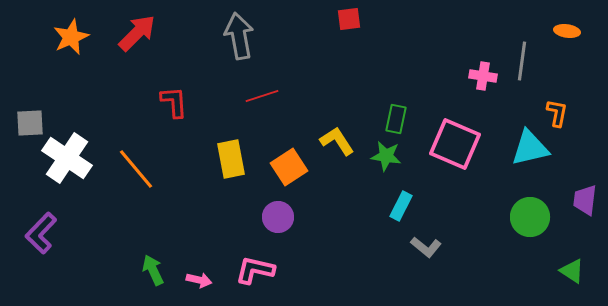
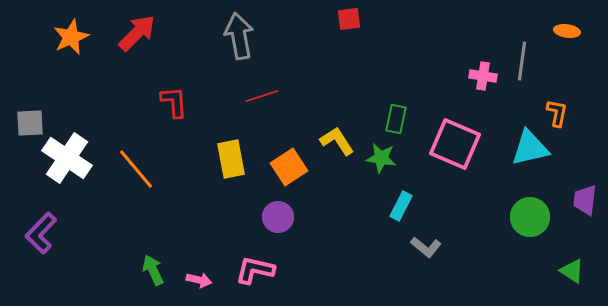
green star: moved 5 px left, 2 px down
